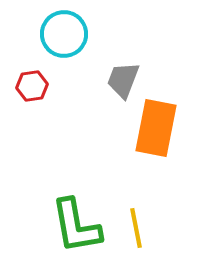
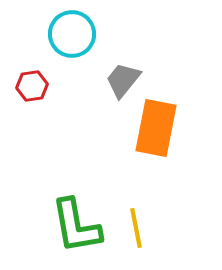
cyan circle: moved 8 px right
gray trapezoid: rotated 18 degrees clockwise
